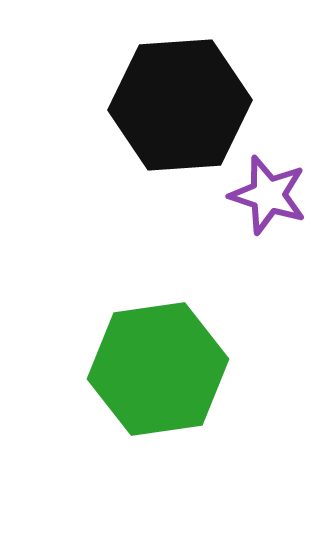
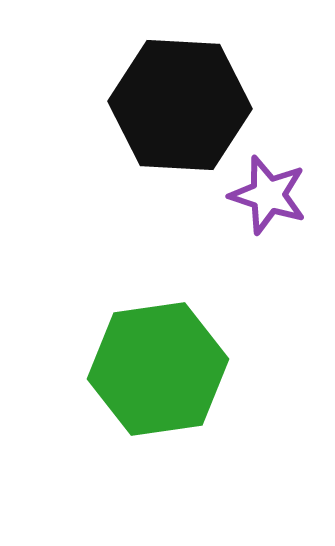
black hexagon: rotated 7 degrees clockwise
